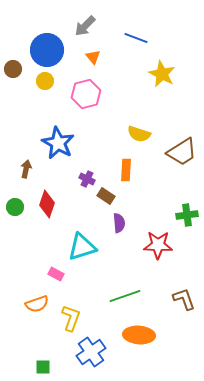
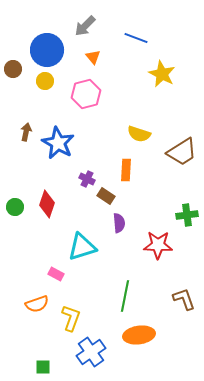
brown arrow: moved 37 px up
green line: rotated 60 degrees counterclockwise
orange ellipse: rotated 12 degrees counterclockwise
